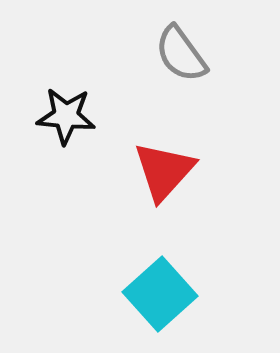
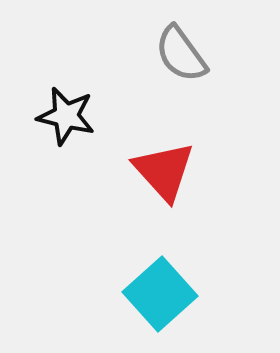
black star: rotated 8 degrees clockwise
red triangle: rotated 24 degrees counterclockwise
